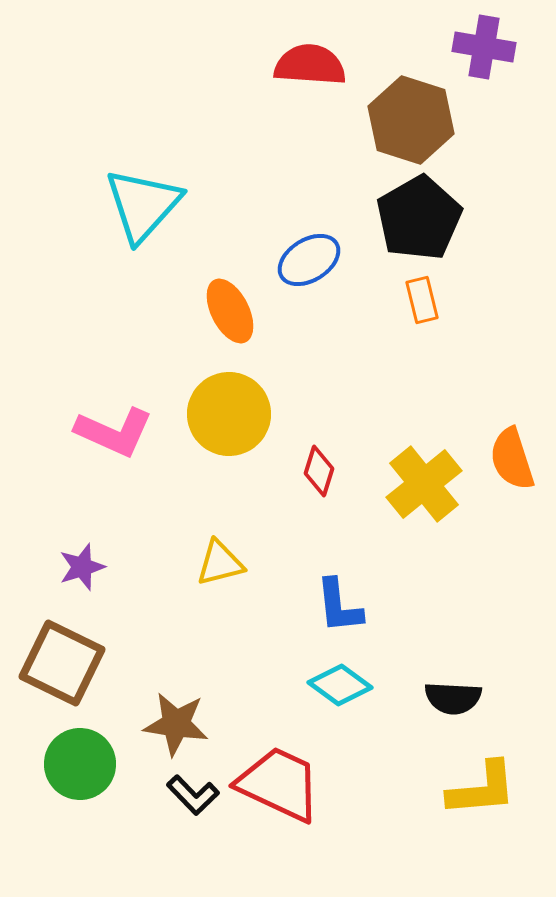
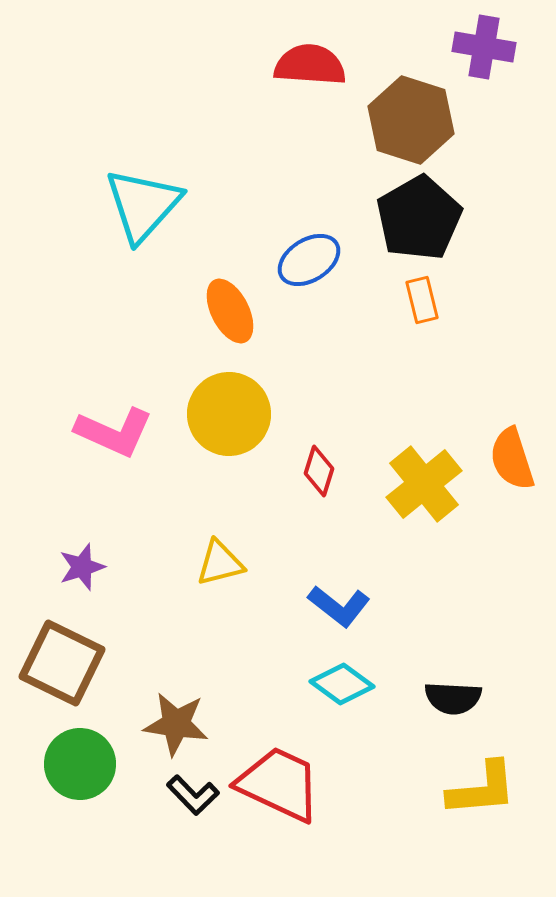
blue L-shape: rotated 46 degrees counterclockwise
cyan diamond: moved 2 px right, 1 px up
